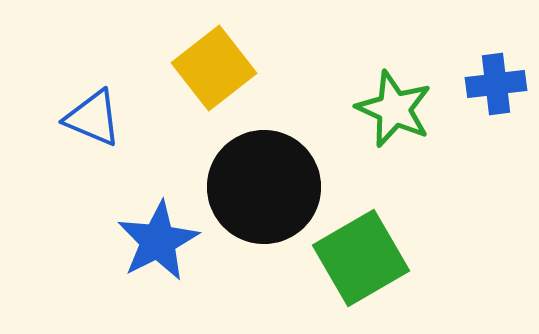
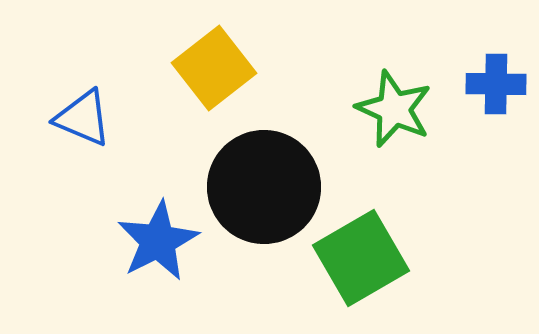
blue cross: rotated 8 degrees clockwise
blue triangle: moved 10 px left
